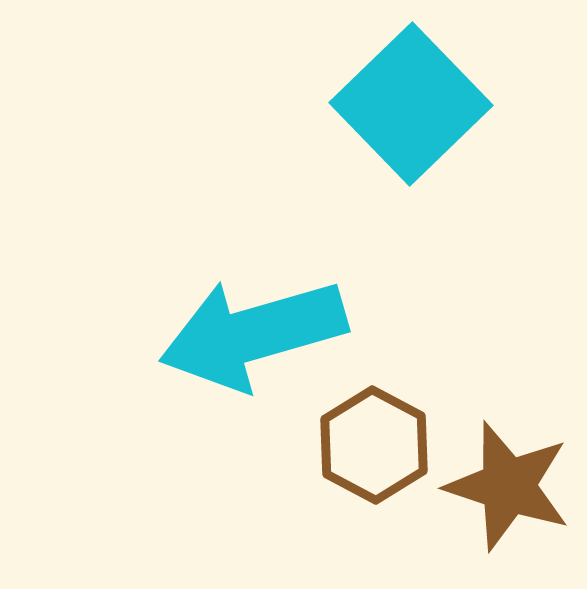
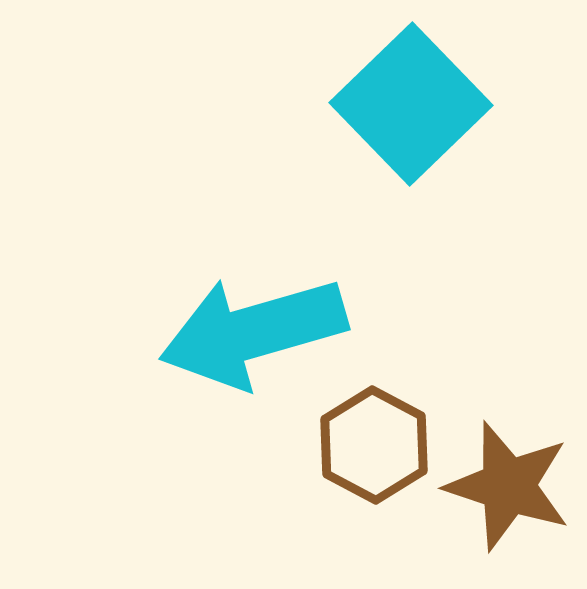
cyan arrow: moved 2 px up
